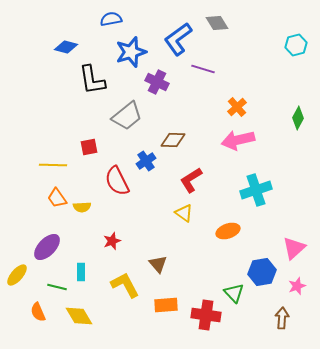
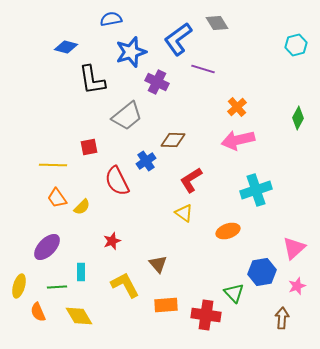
yellow semicircle: rotated 42 degrees counterclockwise
yellow ellipse: moved 2 px right, 11 px down; rotated 25 degrees counterclockwise
green line: rotated 18 degrees counterclockwise
